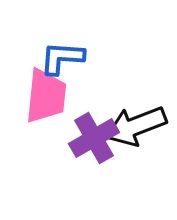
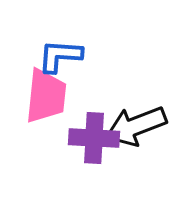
blue L-shape: moved 2 px left, 2 px up
purple cross: rotated 33 degrees clockwise
